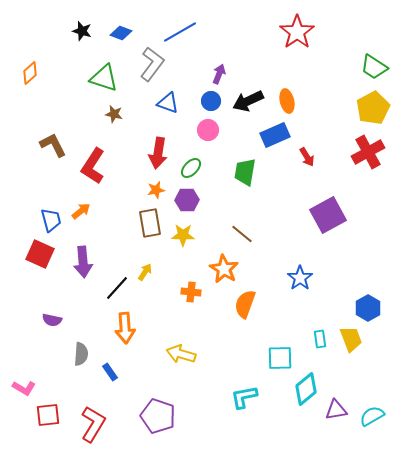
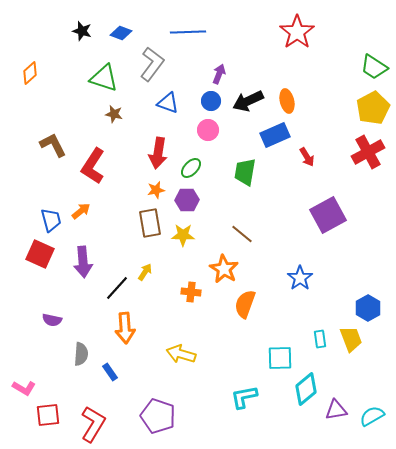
blue line at (180, 32): moved 8 px right; rotated 28 degrees clockwise
